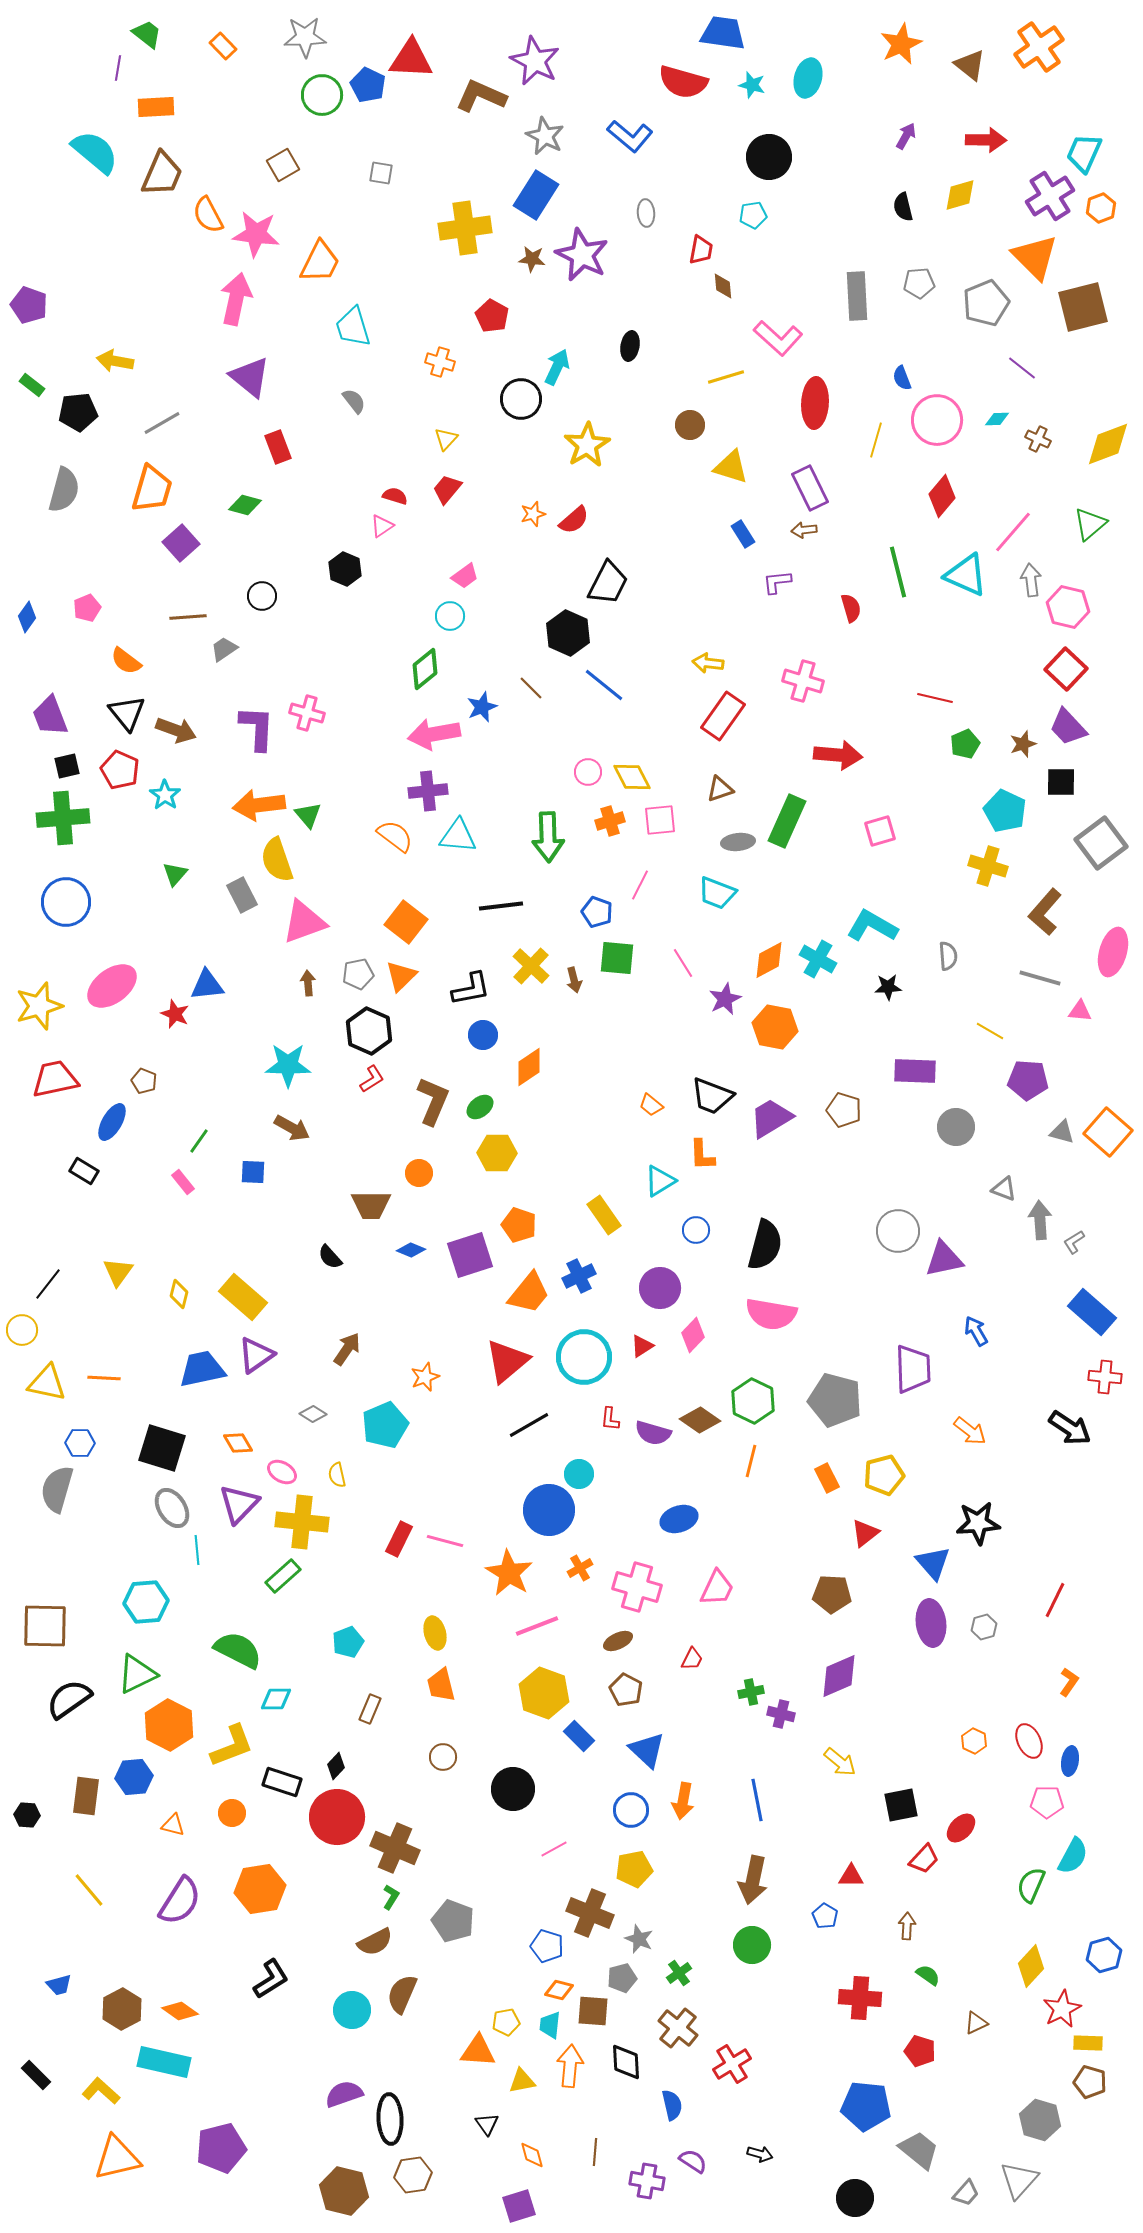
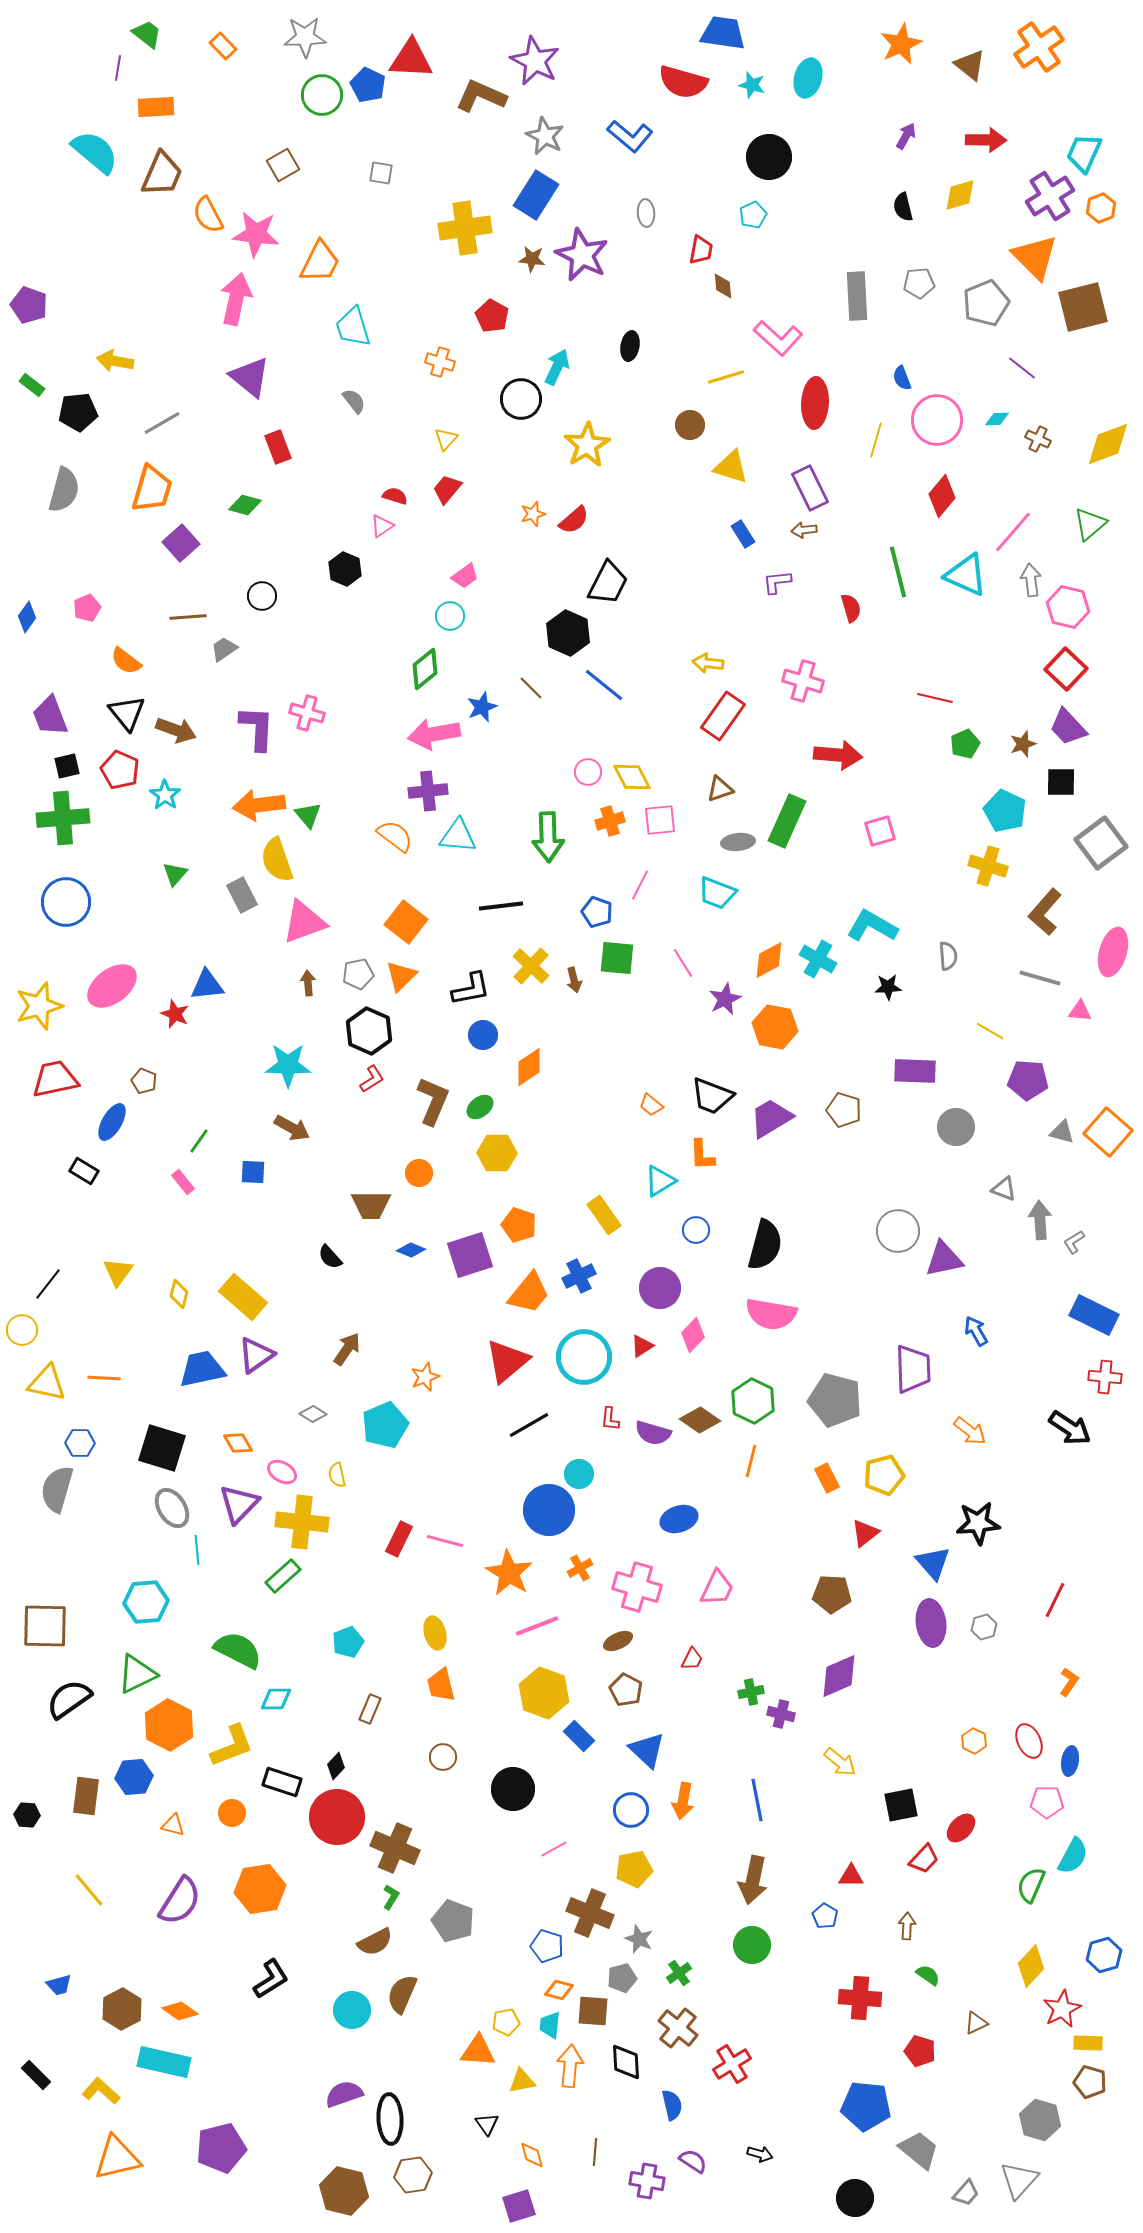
cyan pentagon at (753, 215): rotated 16 degrees counterclockwise
blue rectangle at (1092, 1312): moved 2 px right, 3 px down; rotated 15 degrees counterclockwise
